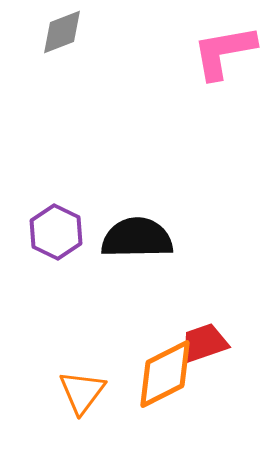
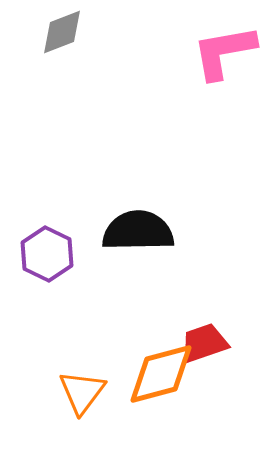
purple hexagon: moved 9 px left, 22 px down
black semicircle: moved 1 px right, 7 px up
orange diamond: moved 4 px left; rotated 12 degrees clockwise
